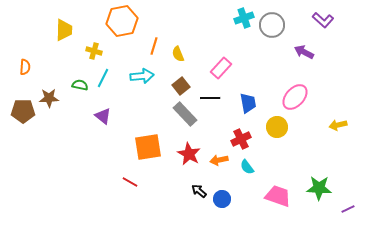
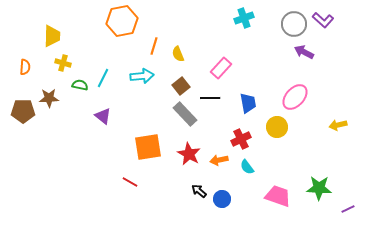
gray circle: moved 22 px right, 1 px up
yellow trapezoid: moved 12 px left, 6 px down
yellow cross: moved 31 px left, 12 px down
